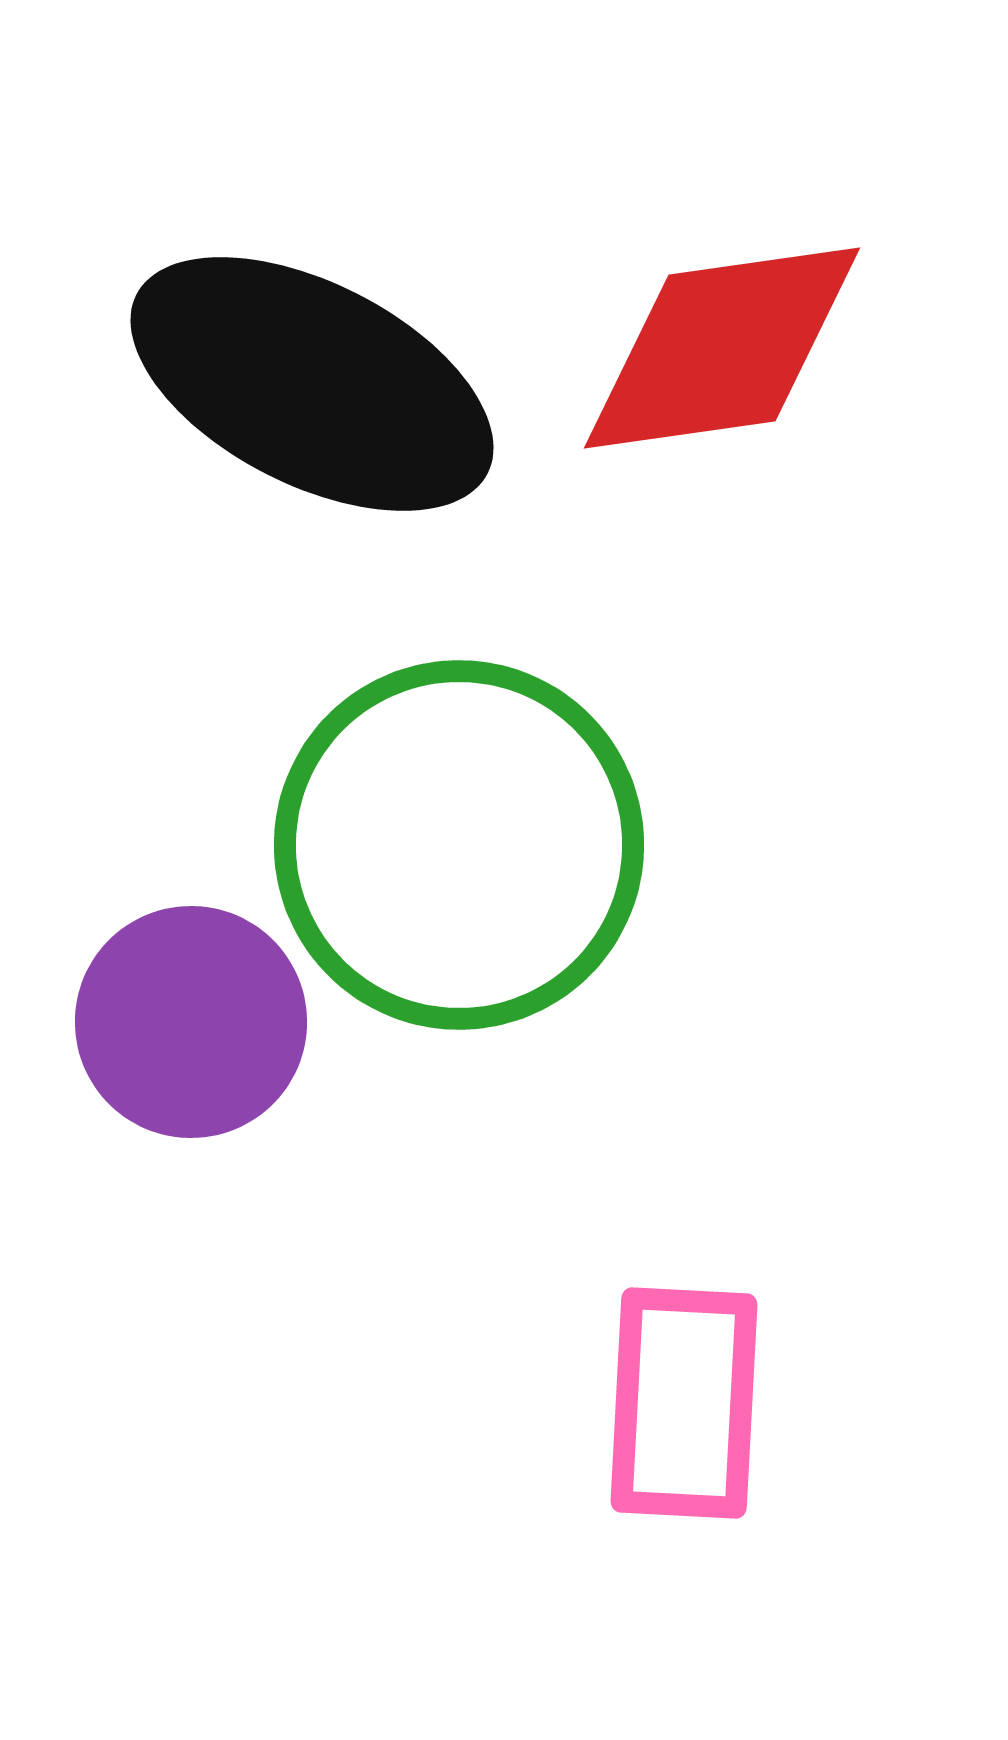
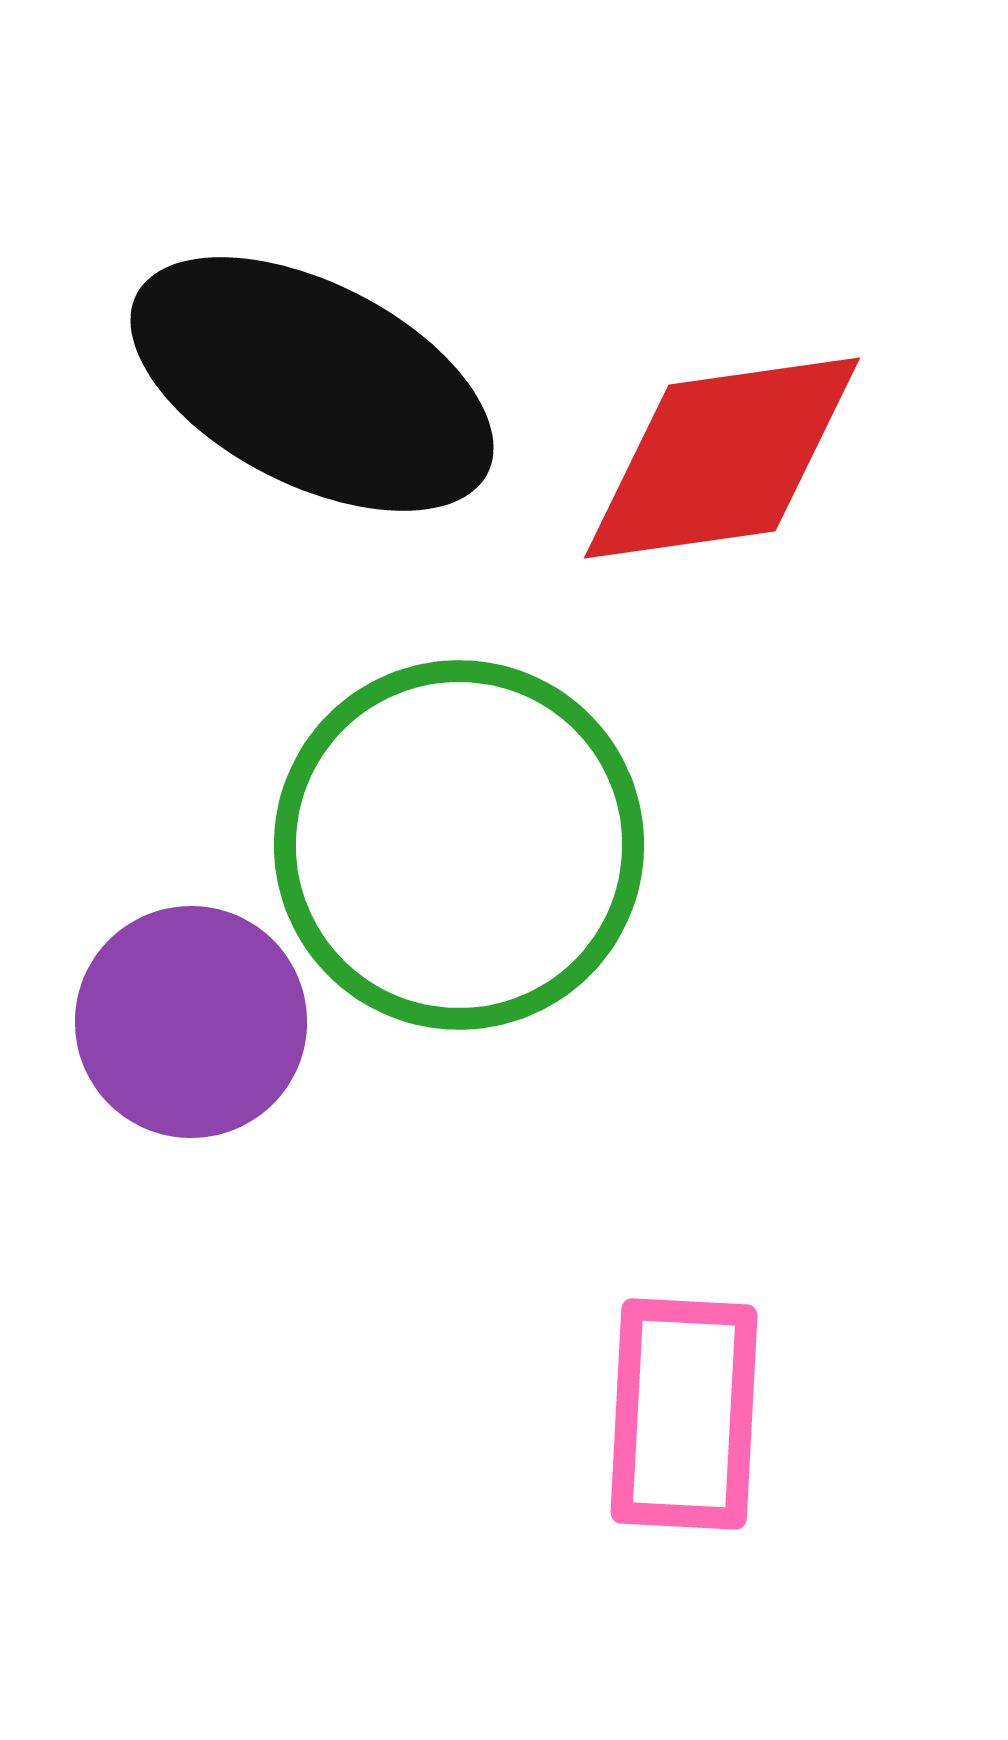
red diamond: moved 110 px down
pink rectangle: moved 11 px down
